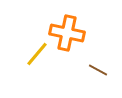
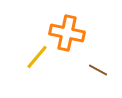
yellow line: moved 3 px down
